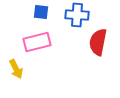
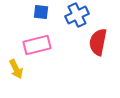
blue cross: rotated 30 degrees counterclockwise
pink rectangle: moved 3 px down
